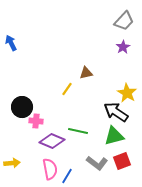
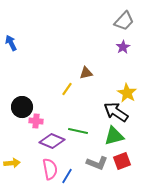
gray L-shape: rotated 15 degrees counterclockwise
